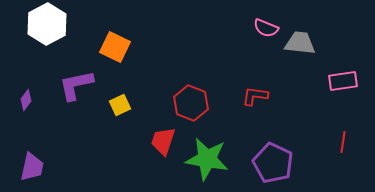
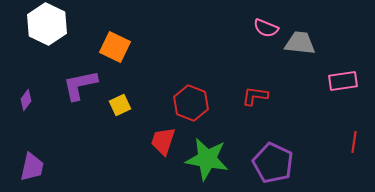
white hexagon: rotated 6 degrees counterclockwise
purple L-shape: moved 4 px right
red line: moved 11 px right
